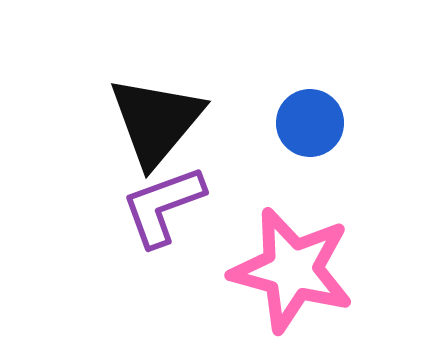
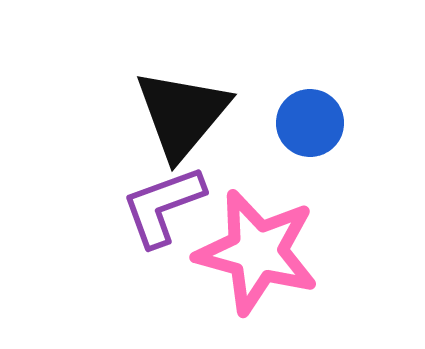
black triangle: moved 26 px right, 7 px up
pink star: moved 35 px left, 18 px up
